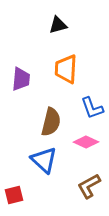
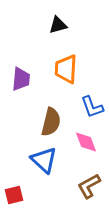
blue L-shape: moved 1 px up
pink diamond: rotated 45 degrees clockwise
